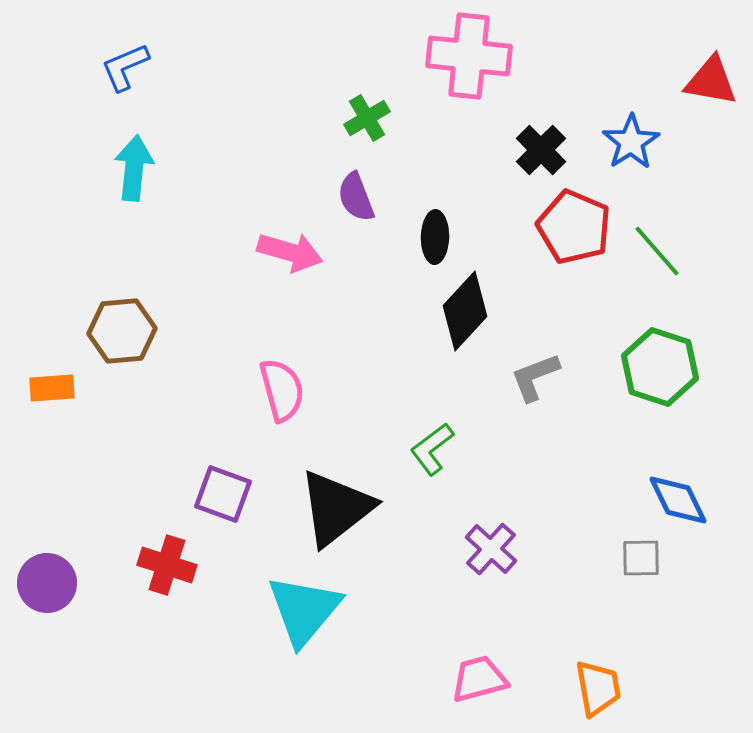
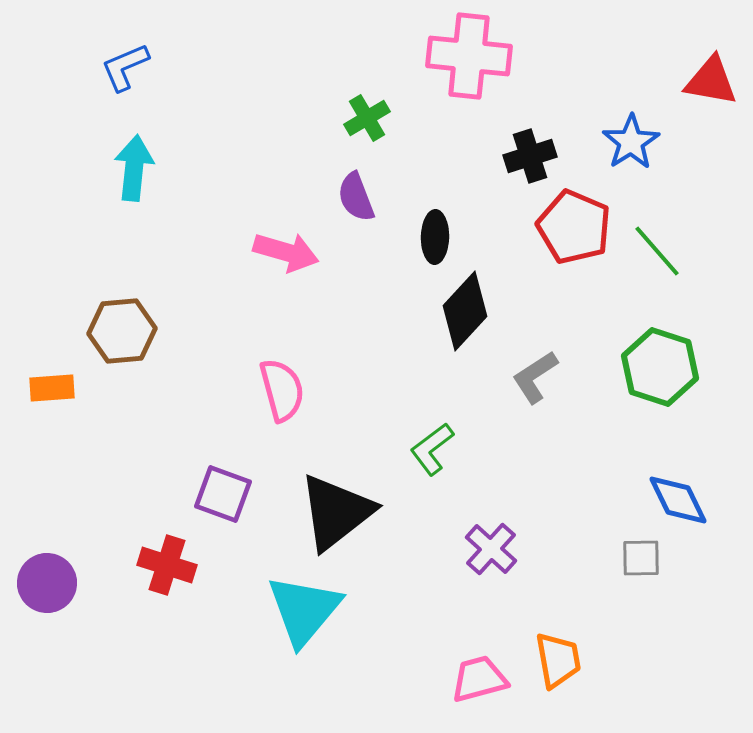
black cross: moved 11 px left, 6 px down; rotated 27 degrees clockwise
pink arrow: moved 4 px left
gray L-shape: rotated 12 degrees counterclockwise
black triangle: moved 4 px down
orange trapezoid: moved 40 px left, 28 px up
